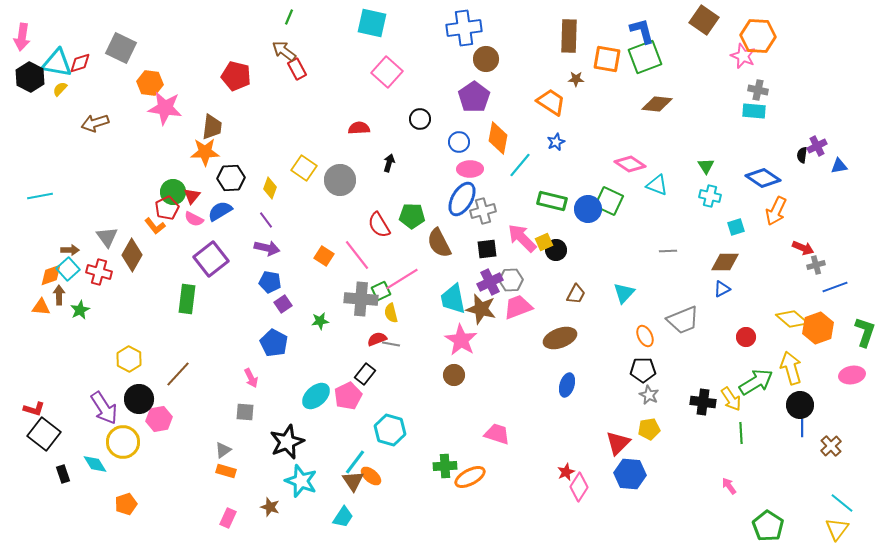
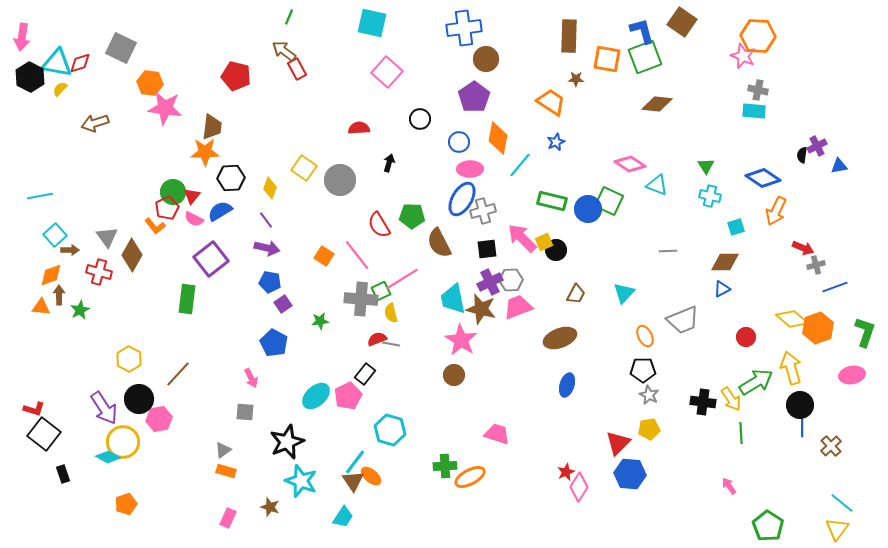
brown square at (704, 20): moved 22 px left, 2 px down
cyan square at (68, 269): moved 13 px left, 34 px up
cyan diamond at (95, 464): moved 13 px right, 7 px up; rotated 30 degrees counterclockwise
